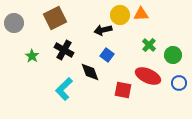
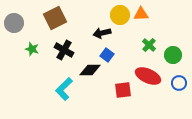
black arrow: moved 1 px left, 3 px down
green star: moved 7 px up; rotated 16 degrees counterclockwise
black diamond: moved 2 px up; rotated 70 degrees counterclockwise
red square: rotated 18 degrees counterclockwise
